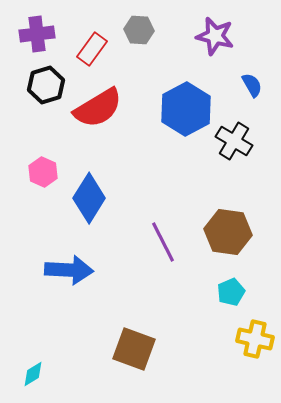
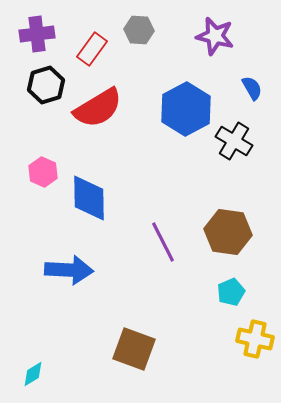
blue semicircle: moved 3 px down
blue diamond: rotated 33 degrees counterclockwise
